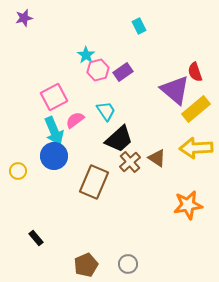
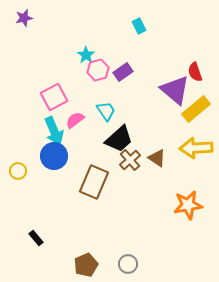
brown cross: moved 2 px up
